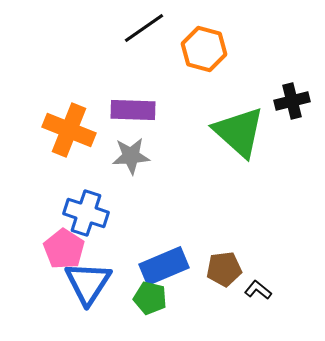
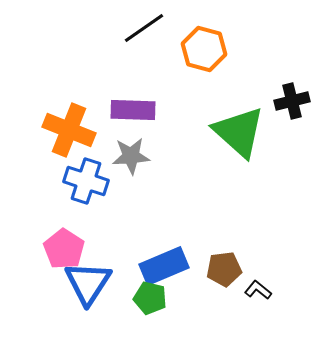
blue cross: moved 32 px up
